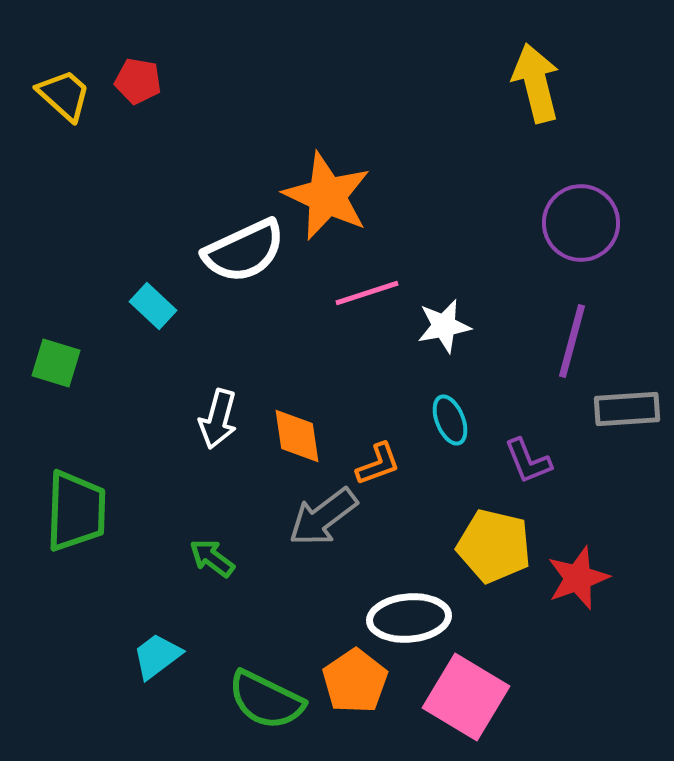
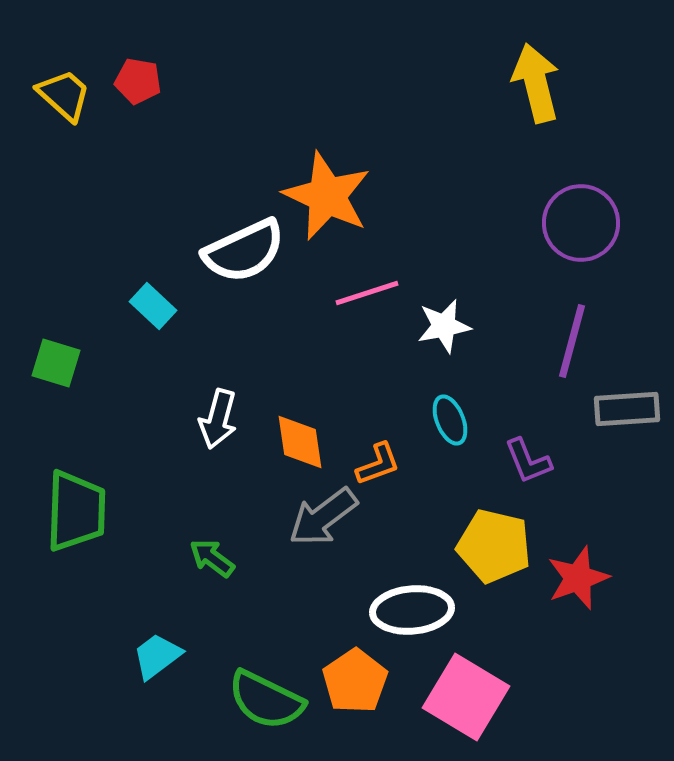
orange diamond: moved 3 px right, 6 px down
white ellipse: moved 3 px right, 8 px up
